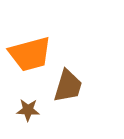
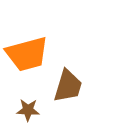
orange trapezoid: moved 3 px left
